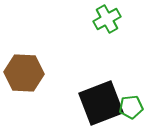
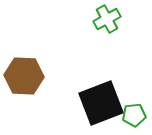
brown hexagon: moved 3 px down
green pentagon: moved 3 px right, 8 px down
